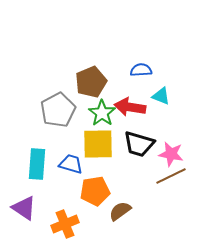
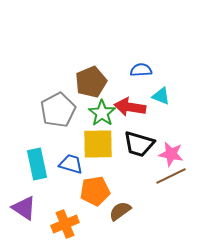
cyan rectangle: rotated 16 degrees counterclockwise
